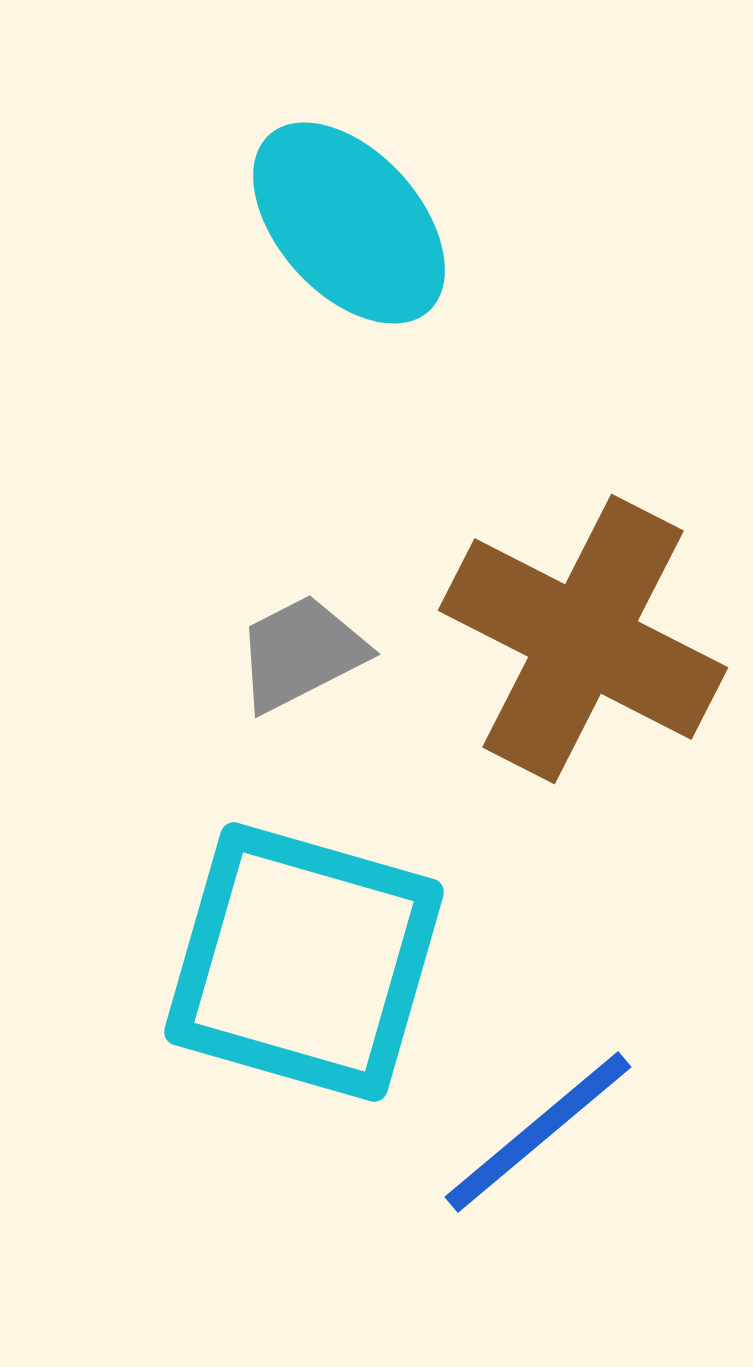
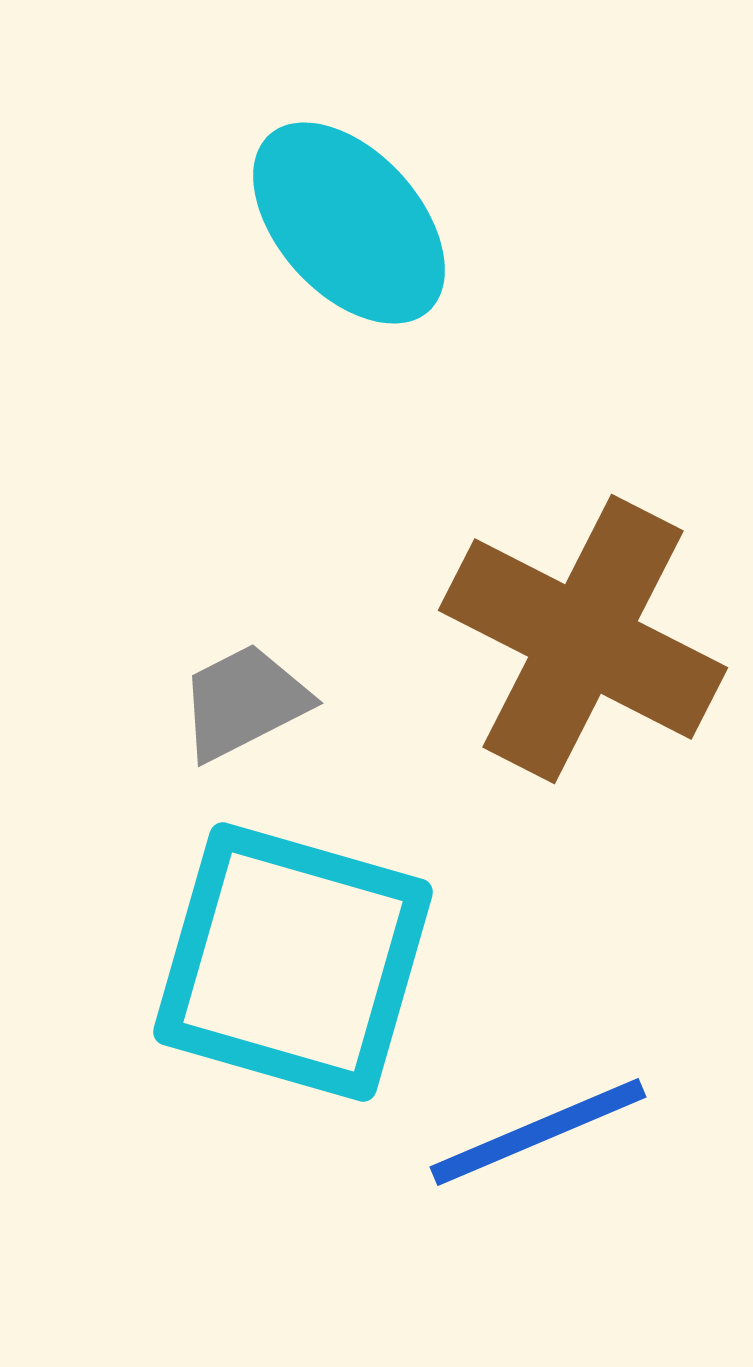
gray trapezoid: moved 57 px left, 49 px down
cyan square: moved 11 px left
blue line: rotated 17 degrees clockwise
